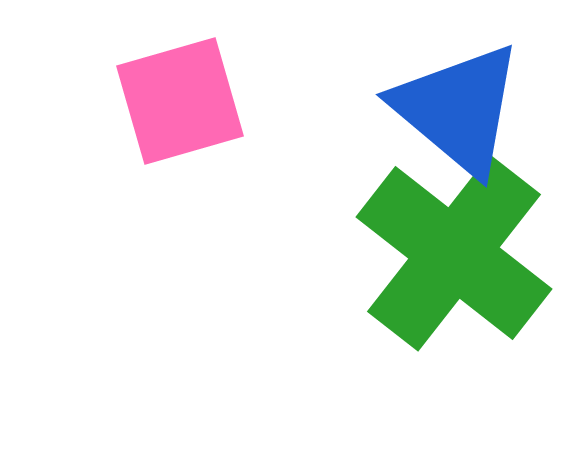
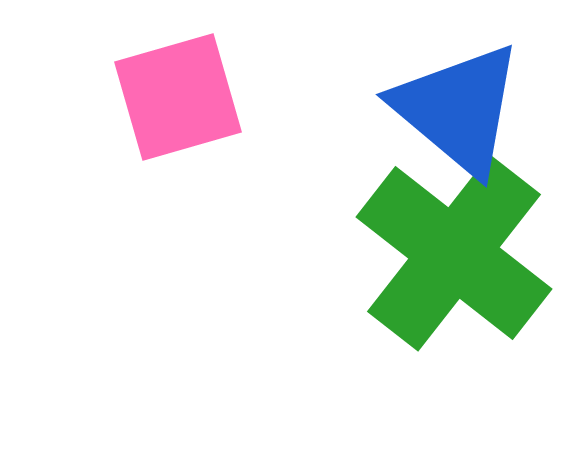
pink square: moved 2 px left, 4 px up
